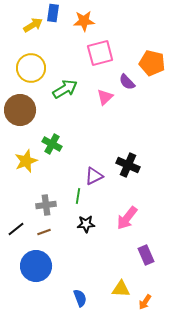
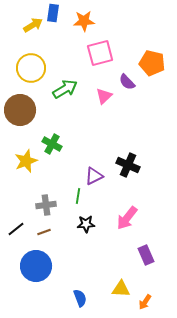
pink triangle: moved 1 px left, 1 px up
